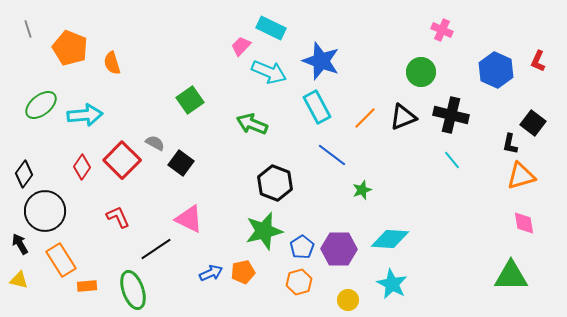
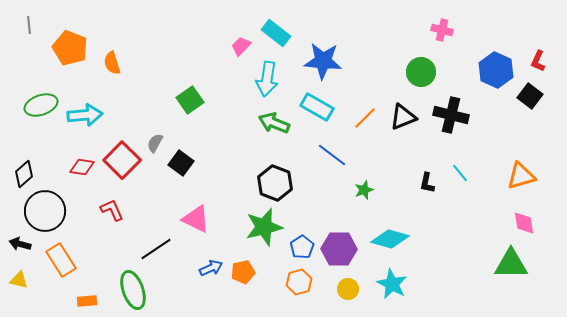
cyan rectangle at (271, 28): moved 5 px right, 5 px down; rotated 12 degrees clockwise
gray line at (28, 29): moved 1 px right, 4 px up; rotated 12 degrees clockwise
pink cross at (442, 30): rotated 10 degrees counterclockwise
blue star at (321, 61): moved 2 px right; rotated 15 degrees counterclockwise
cyan arrow at (269, 72): moved 2 px left, 7 px down; rotated 76 degrees clockwise
green ellipse at (41, 105): rotated 20 degrees clockwise
cyan rectangle at (317, 107): rotated 32 degrees counterclockwise
black square at (533, 123): moved 3 px left, 27 px up
green arrow at (252, 124): moved 22 px right, 1 px up
gray semicircle at (155, 143): rotated 90 degrees counterclockwise
black L-shape at (510, 144): moved 83 px left, 39 px down
cyan line at (452, 160): moved 8 px right, 13 px down
red diamond at (82, 167): rotated 65 degrees clockwise
black diamond at (24, 174): rotated 12 degrees clockwise
green star at (362, 190): moved 2 px right
red L-shape at (118, 217): moved 6 px left, 7 px up
pink triangle at (189, 219): moved 7 px right
green star at (264, 231): moved 4 px up
cyan diamond at (390, 239): rotated 12 degrees clockwise
black arrow at (20, 244): rotated 45 degrees counterclockwise
blue arrow at (211, 273): moved 5 px up
green triangle at (511, 276): moved 12 px up
orange rectangle at (87, 286): moved 15 px down
yellow circle at (348, 300): moved 11 px up
